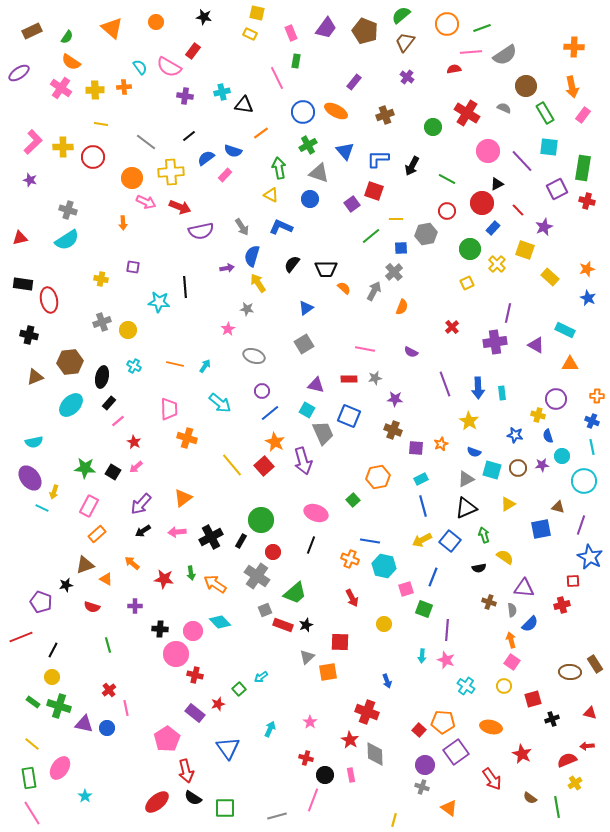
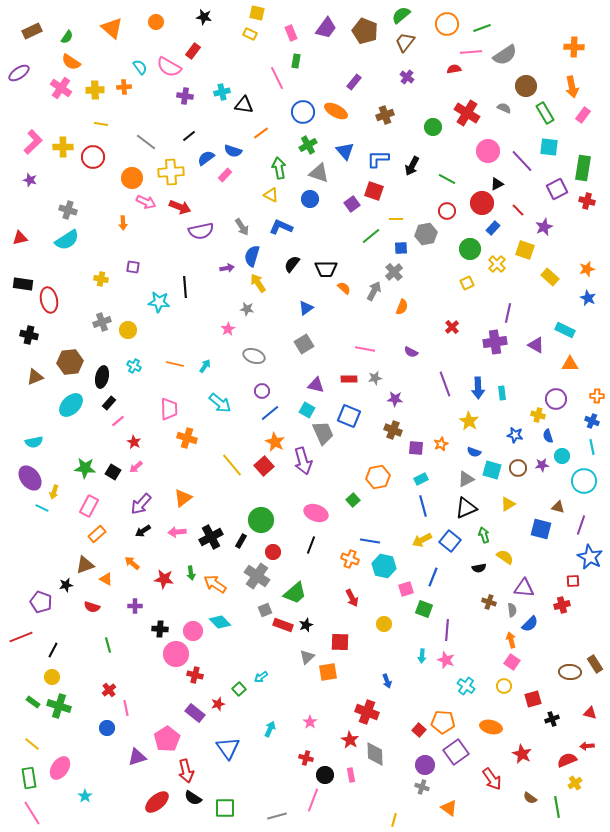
blue square at (541, 529): rotated 25 degrees clockwise
purple triangle at (84, 724): moved 53 px right, 33 px down; rotated 30 degrees counterclockwise
